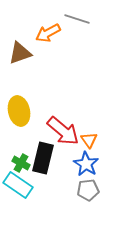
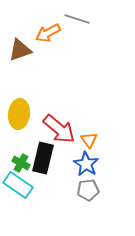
brown triangle: moved 3 px up
yellow ellipse: moved 3 px down; rotated 20 degrees clockwise
red arrow: moved 4 px left, 2 px up
